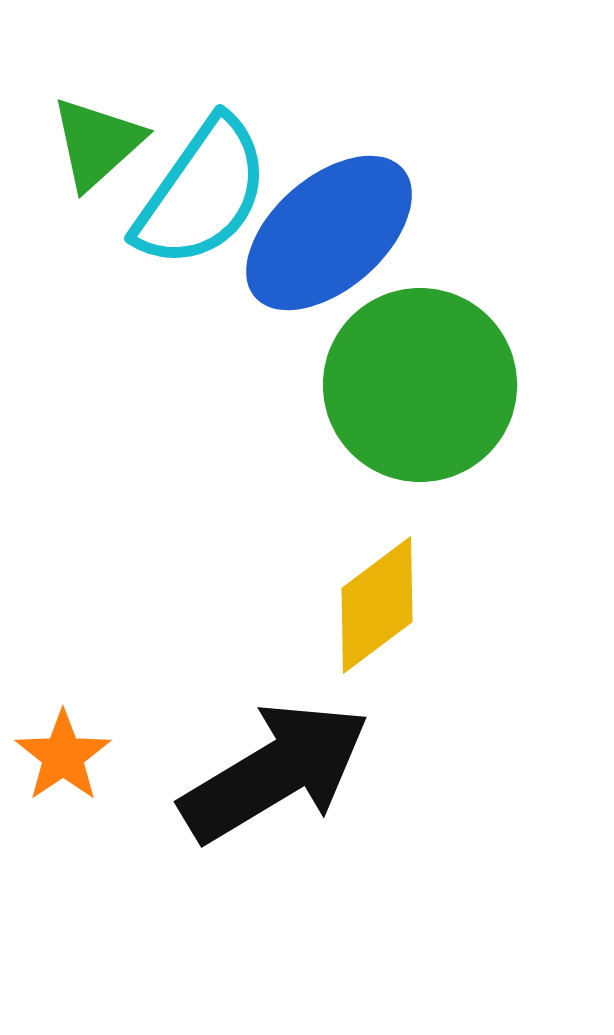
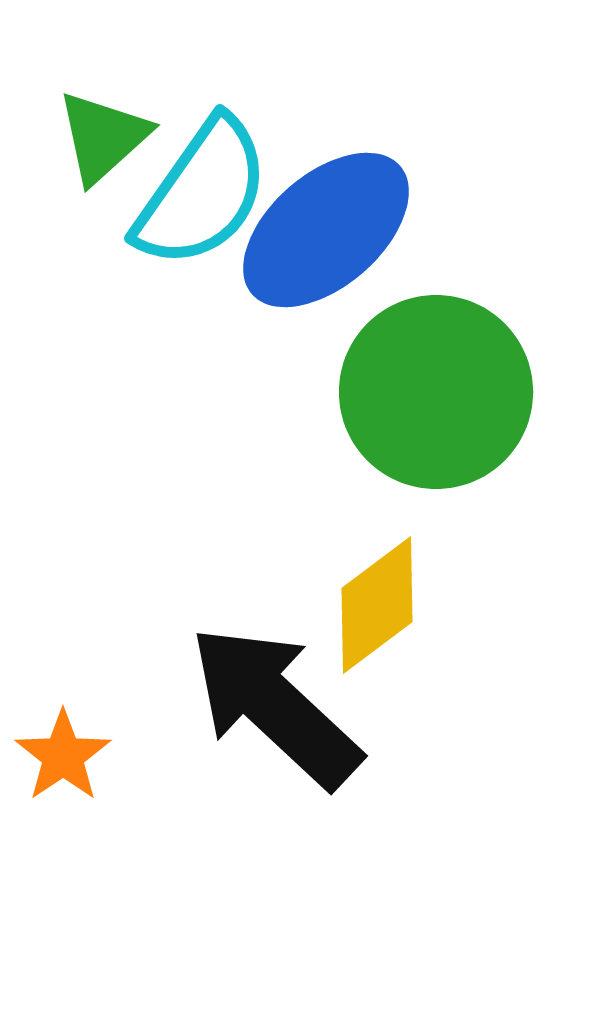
green triangle: moved 6 px right, 6 px up
blue ellipse: moved 3 px left, 3 px up
green circle: moved 16 px right, 7 px down
black arrow: moved 66 px up; rotated 106 degrees counterclockwise
